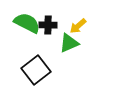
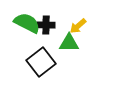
black cross: moved 2 px left
green triangle: rotated 25 degrees clockwise
black square: moved 5 px right, 8 px up
